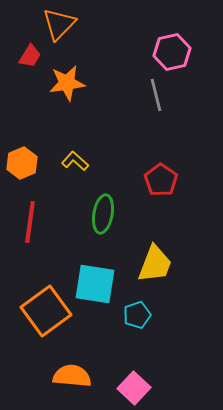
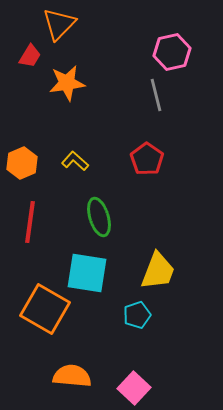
red pentagon: moved 14 px left, 21 px up
green ellipse: moved 4 px left, 3 px down; rotated 27 degrees counterclockwise
yellow trapezoid: moved 3 px right, 7 px down
cyan square: moved 8 px left, 11 px up
orange square: moved 1 px left, 2 px up; rotated 24 degrees counterclockwise
